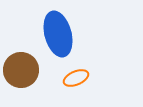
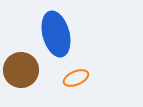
blue ellipse: moved 2 px left
